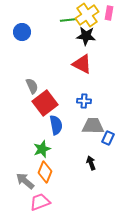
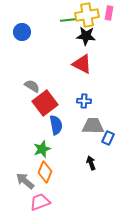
yellow cross: rotated 25 degrees clockwise
gray semicircle: rotated 35 degrees counterclockwise
